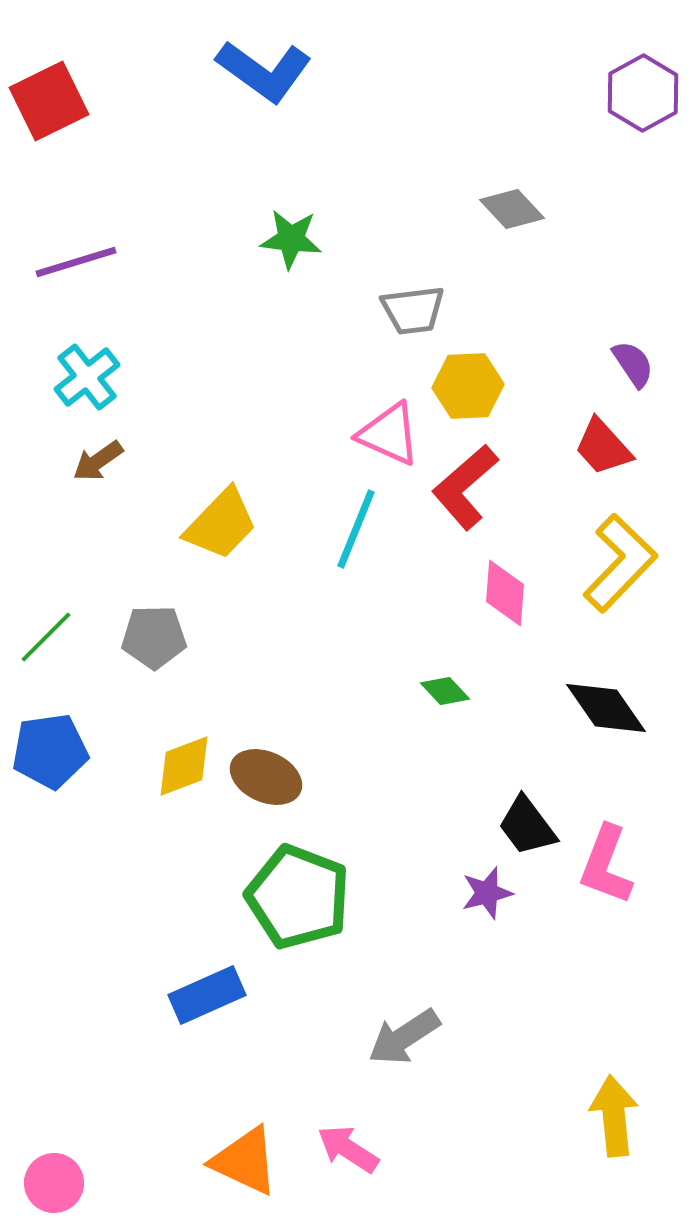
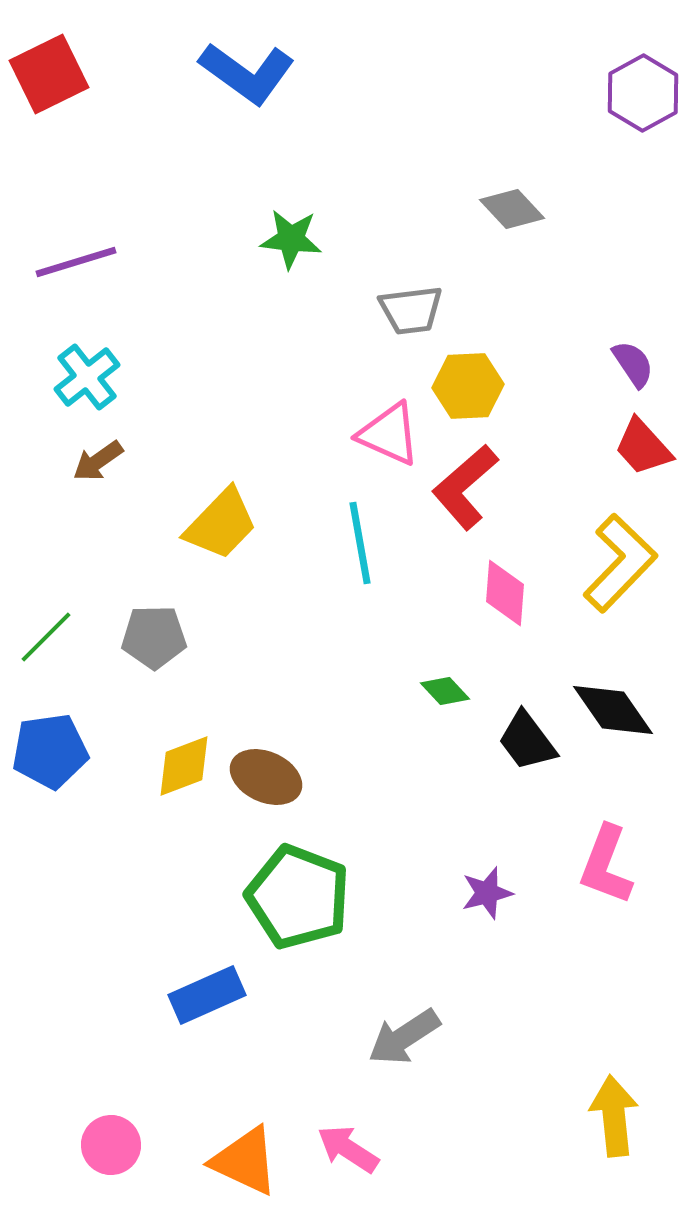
blue L-shape: moved 17 px left, 2 px down
red square: moved 27 px up
gray trapezoid: moved 2 px left
red trapezoid: moved 40 px right
cyan line: moved 4 px right, 14 px down; rotated 32 degrees counterclockwise
black diamond: moved 7 px right, 2 px down
black trapezoid: moved 85 px up
pink circle: moved 57 px right, 38 px up
